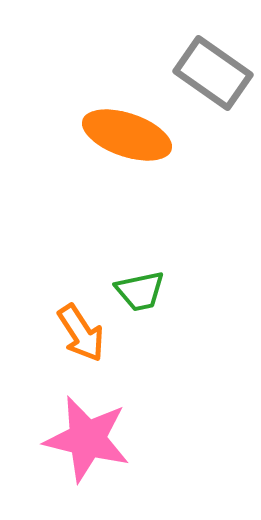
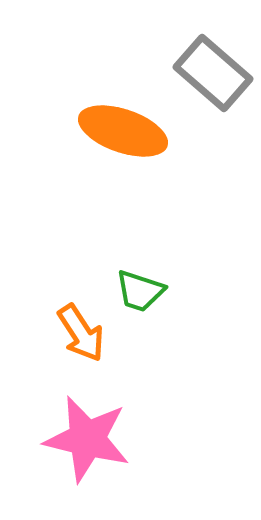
gray rectangle: rotated 6 degrees clockwise
orange ellipse: moved 4 px left, 4 px up
green trapezoid: rotated 30 degrees clockwise
